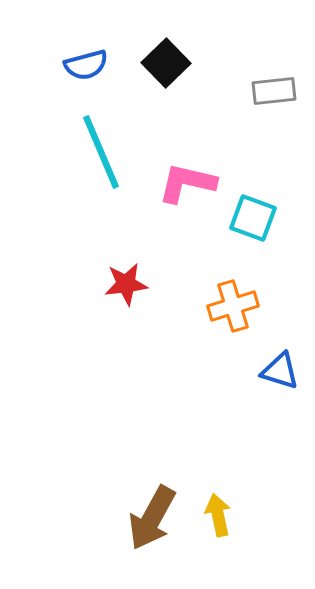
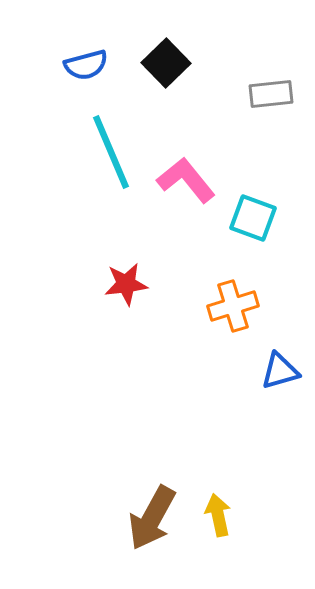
gray rectangle: moved 3 px left, 3 px down
cyan line: moved 10 px right
pink L-shape: moved 1 px left, 3 px up; rotated 38 degrees clockwise
blue triangle: rotated 33 degrees counterclockwise
